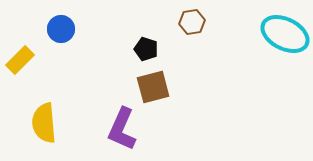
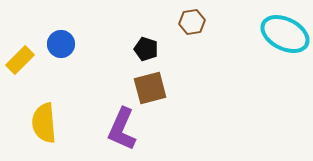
blue circle: moved 15 px down
brown square: moved 3 px left, 1 px down
